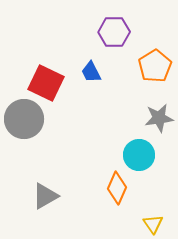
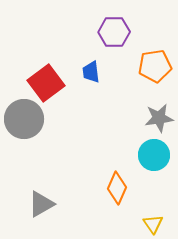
orange pentagon: rotated 24 degrees clockwise
blue trapezoid: rotated 20 degrees clockwise
red square: rotated 27 degrees clockwise
cyan circle: moved 15 px right
gray triangle: moved 4 px left, 8 px down
